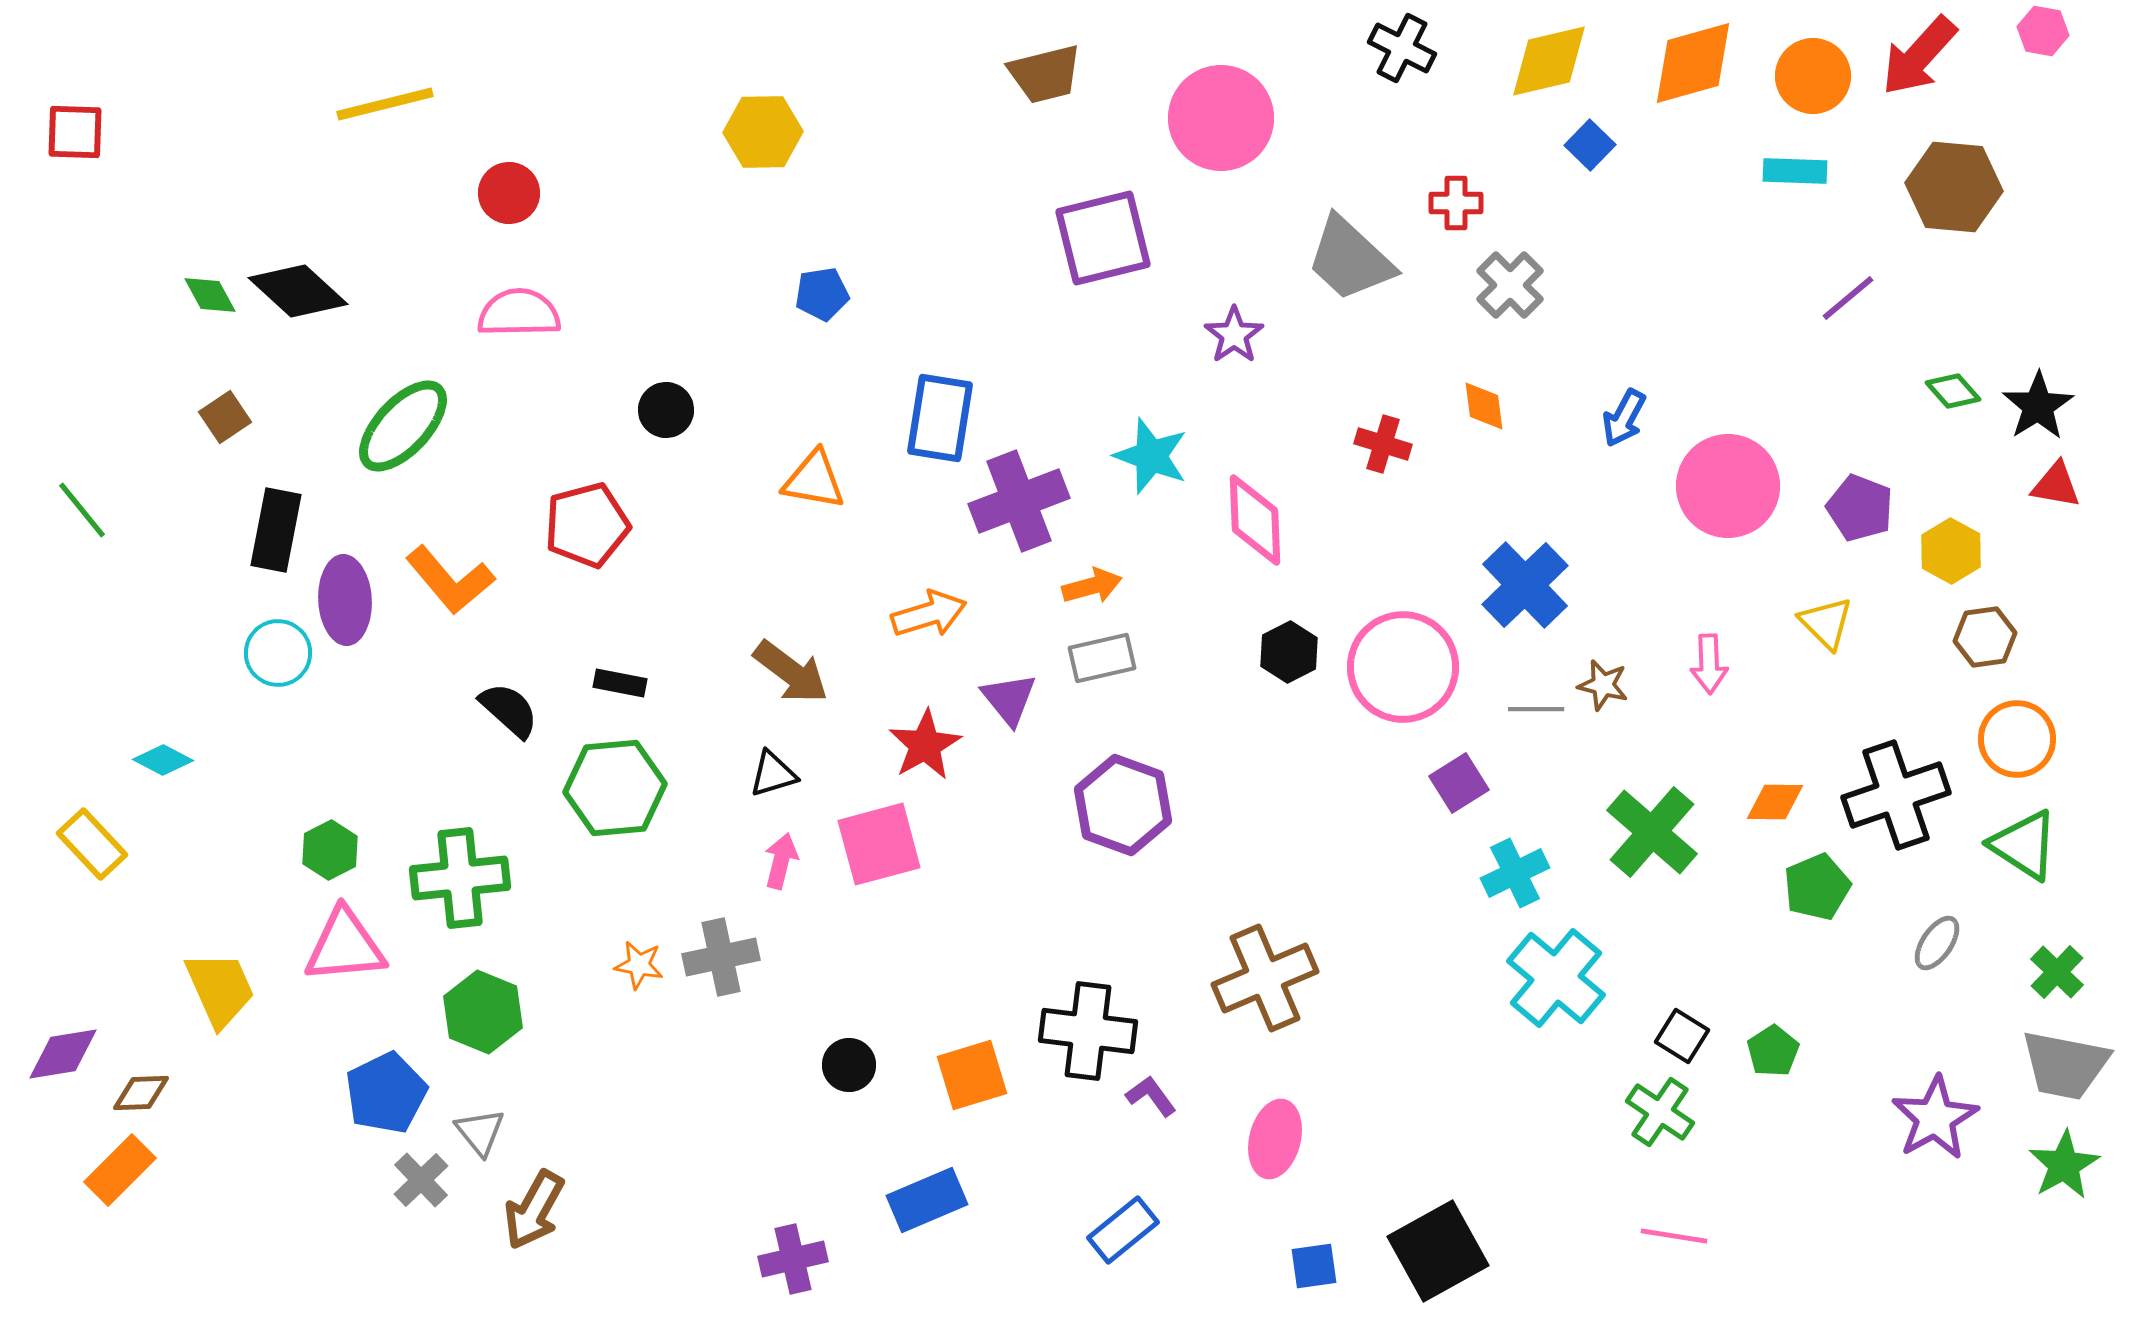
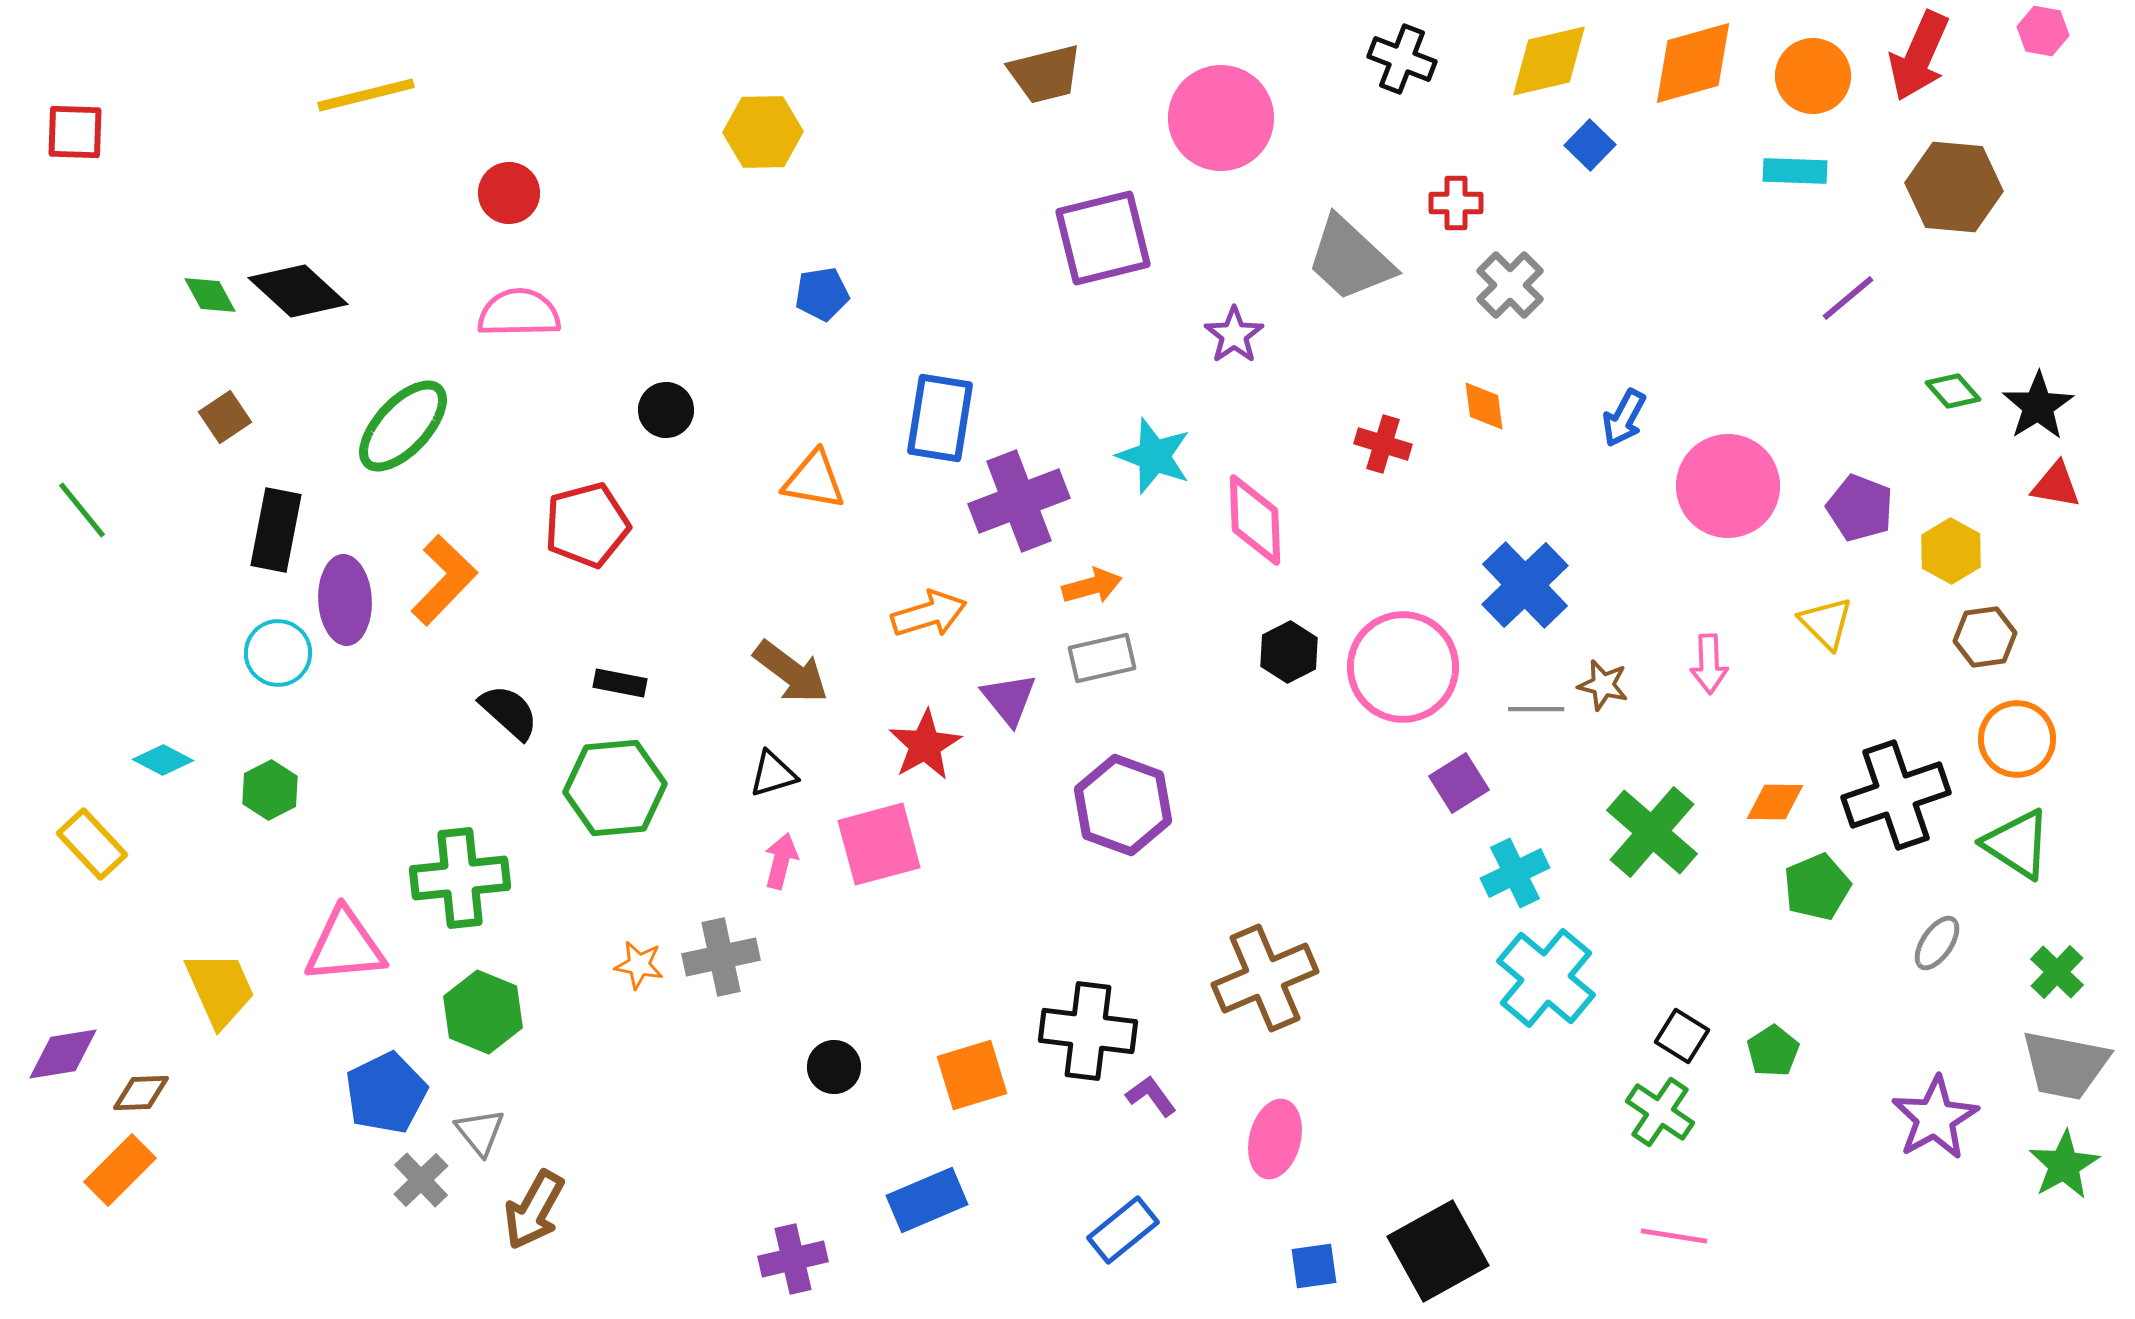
black cross at (1402, 48): moved 11 px down; rotated 6 degrees counterclockwise
red arrow at (1919, 56): rotated 18 degrees counterclockwise
yellow line at (385, 104): moved 19 px left, 9 px up
cyan star at (1151, 456): moved 3 px right
orange L-shape at (450, 580): moved 6 px left; rotated 96 degrees counterclockwise
black semicircle at (509, 710): moved 2 px down
green triangle at (2024, 845): moved 7 px left, 1 px up
green hexagon at (330, 850): moved 60 px left, 60 px up
cyan cross at (1556, 978): moved 10 px left
black circle at (849, 1065): moved 15 px left, 2 px down
